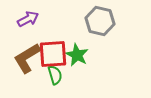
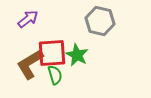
purple arrow: rotated 10 degrees counterclockwise
red square: moved 1 px left, 1 px up
brown L-shape: moved 3 px right, 6 px down
